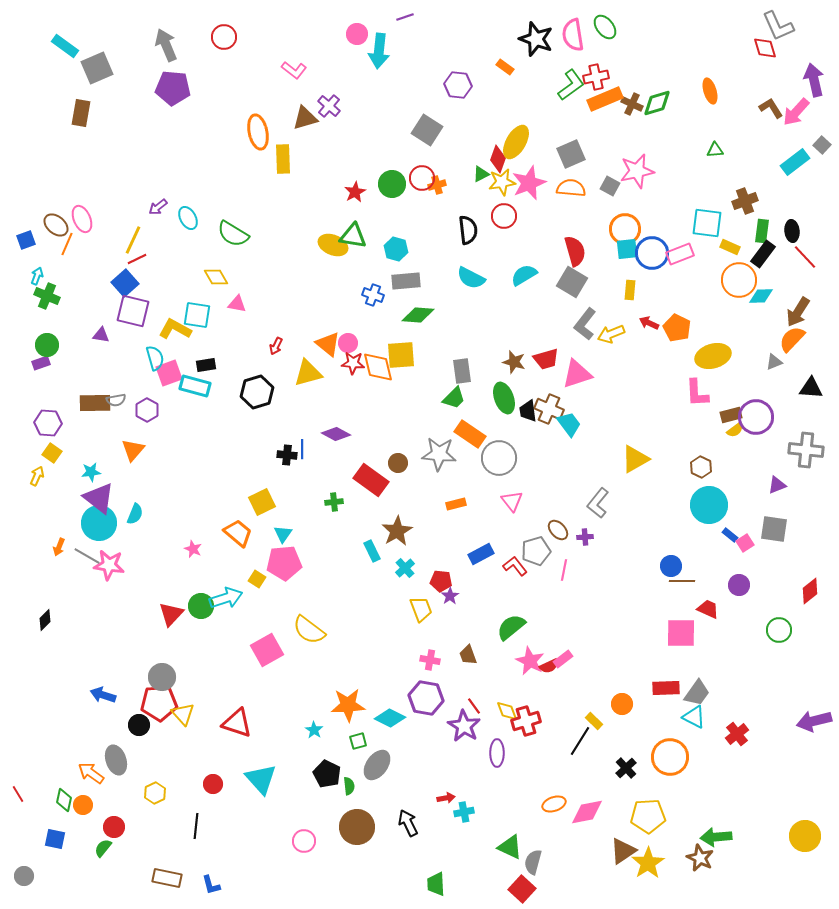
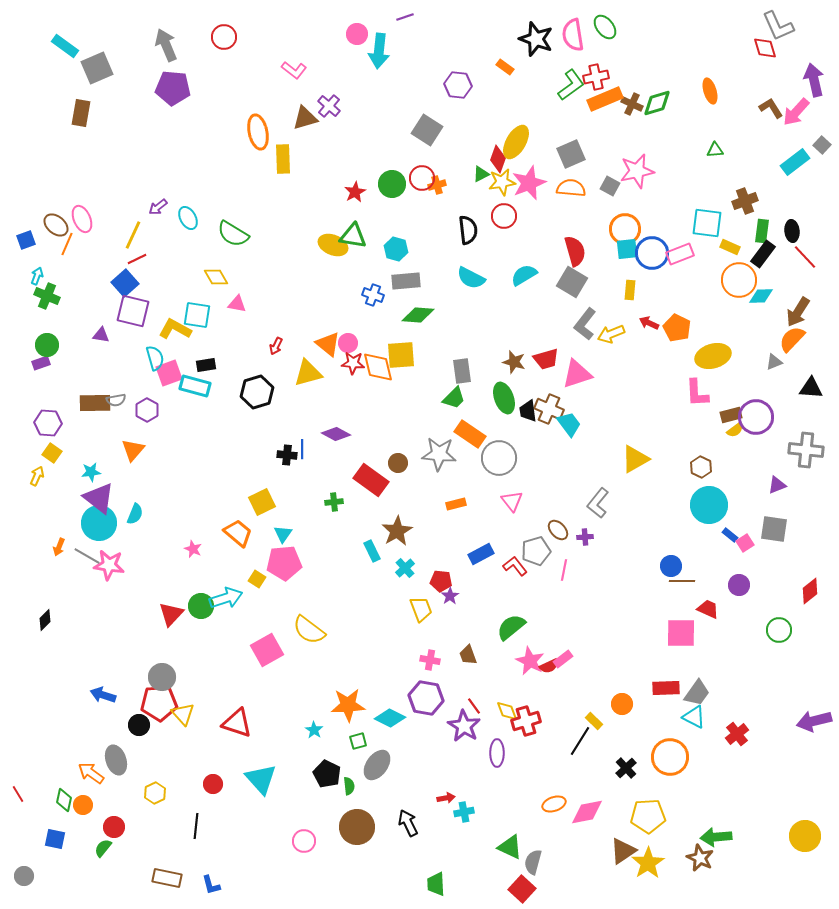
yellow line at (133, 240): moved 5 px up
